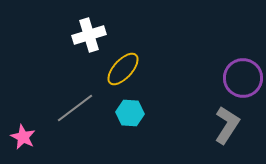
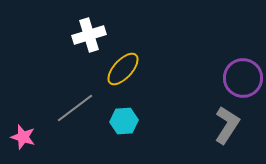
cyan hexagon: moved 6 px left, 8 px down; rotated 8 degrees counterclockwise
pink star: rotated 10 degrees counterclockwise
